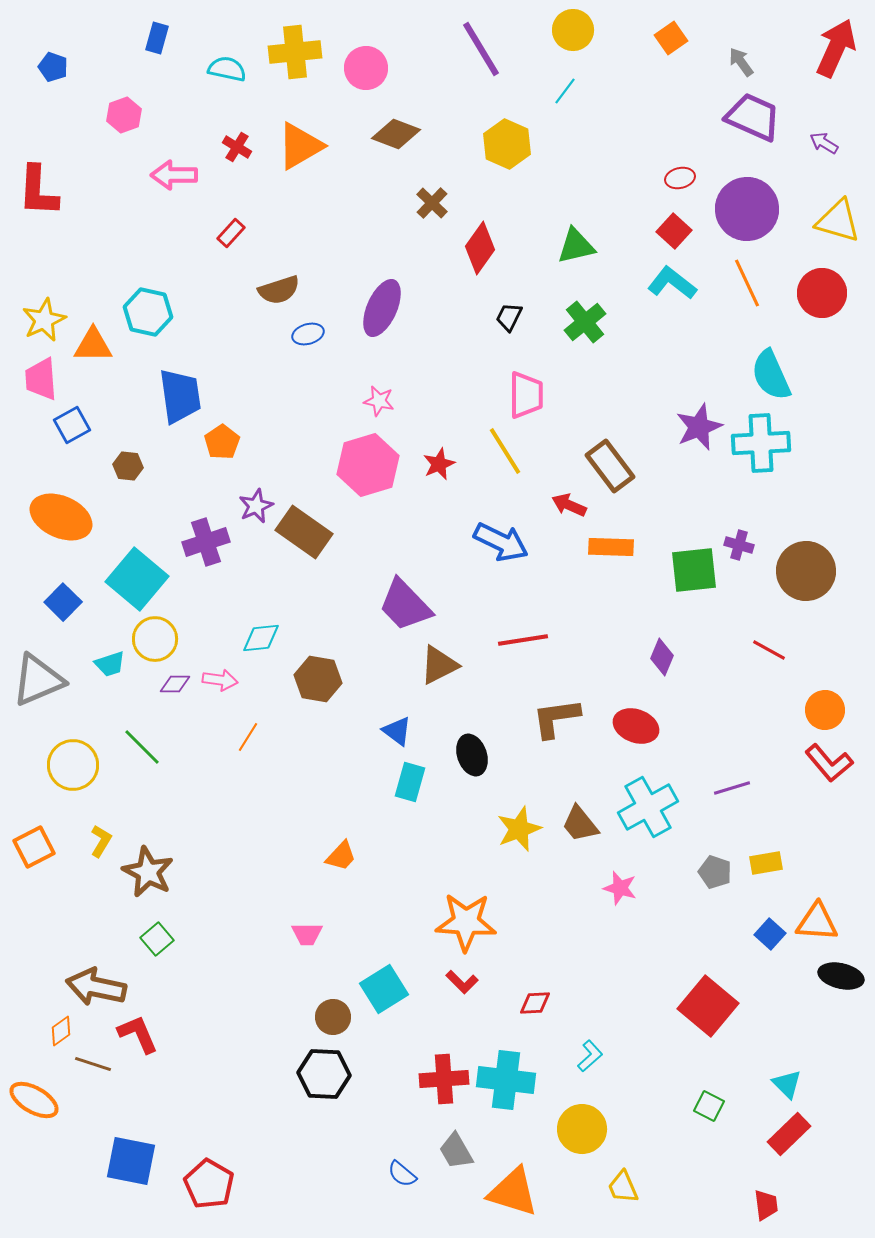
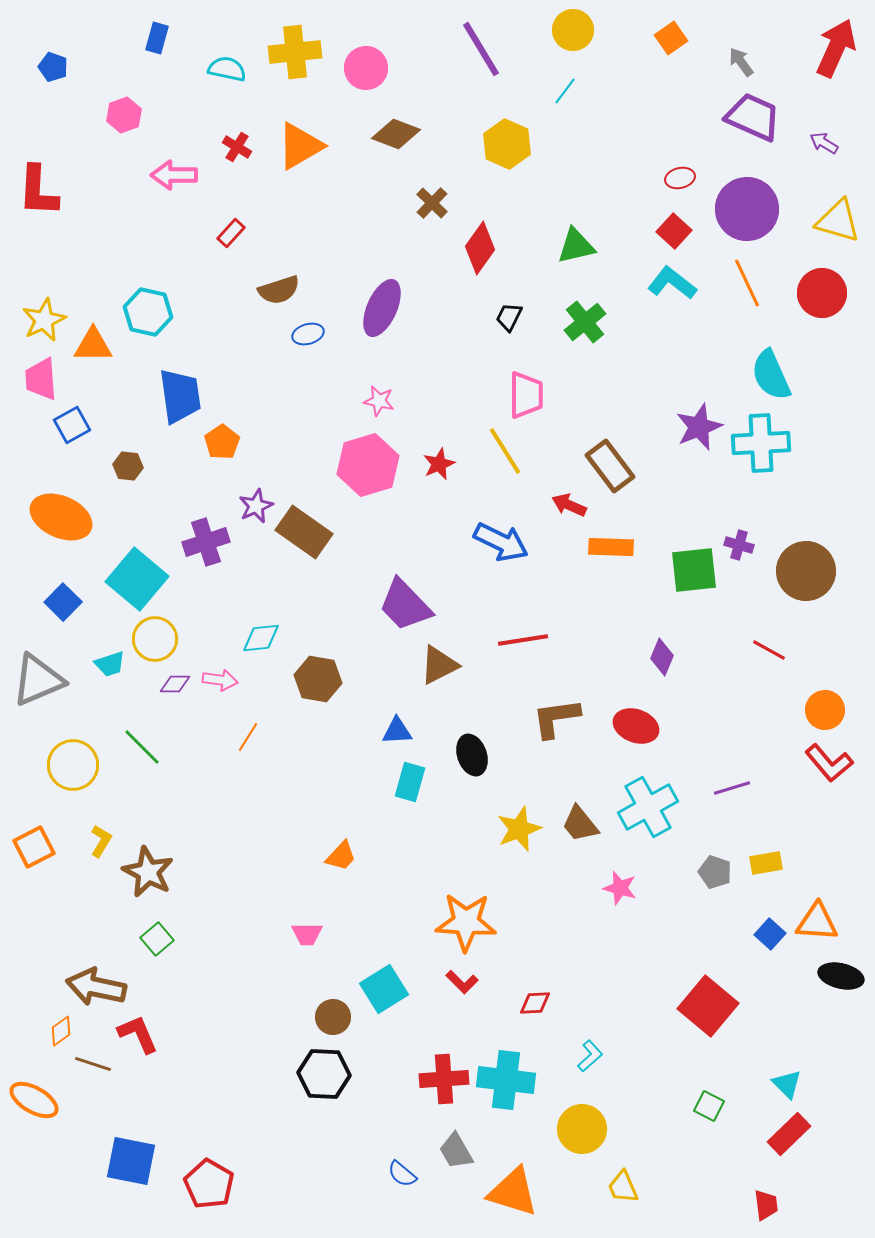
blue triangle at (397, 731): rotated 40 degrees counterclockwise
